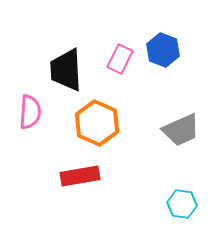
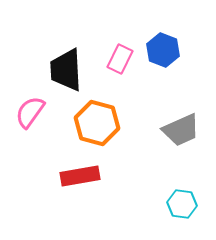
pink semicircle: rotated 148 degrees counterclockwise
orange hexagon: rotated 9 degrees counterclockwise
